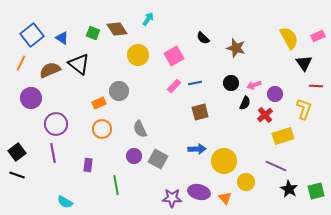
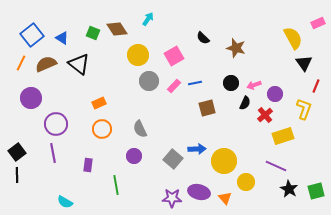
pink rectangle at (318, 36): moved 13 px up
yellow semicircle at (289, 38): moved 4 px right
brown semicircle at (50, 70): moved 4 px left, 6 px up
red line at (316, 86): rotated 72 degrees counterclockwise
gray circle at (119, 91): moved 30 px right, 10 px up
brown square at (200, 112): moved 7 px right, 4 px up
gray square at (158, 159): moved 15 px right; rotated 12 degrees clockwise
black line at (17, 175): rotated 70 degrees clockwise
